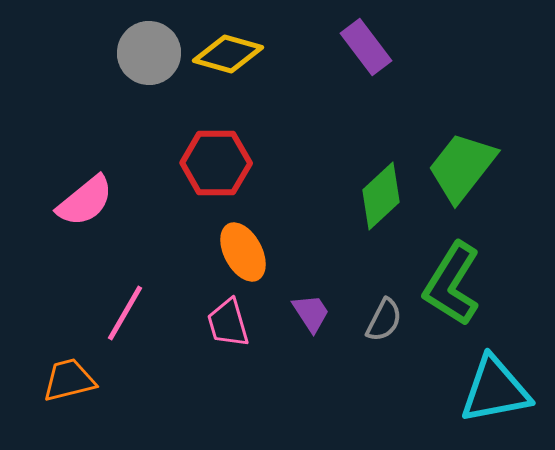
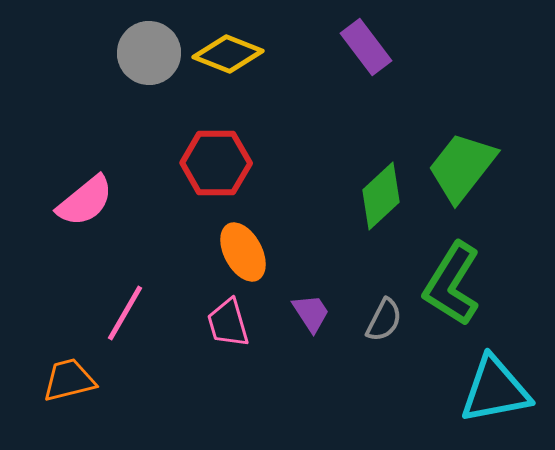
yellow diamond: rotated 6 degrees clockwise
